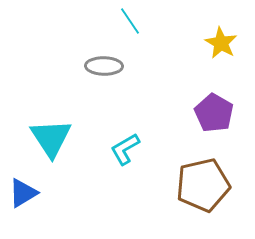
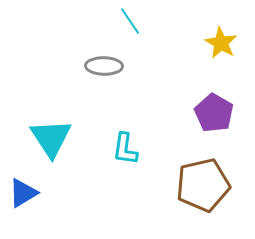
cyan L-shape: rotated 52 degrees counterclockwise
